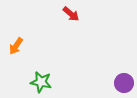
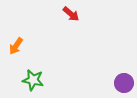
green star: moved 8 px left, 2 px up
